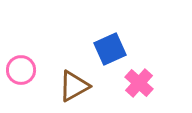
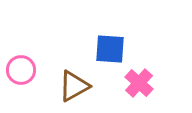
blue square: rotated 28 degrees clockwise
